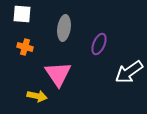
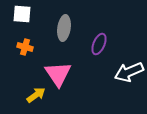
white arrow: rotated 12 degrees clockwise
yellow arrow: moved 1 px left, 1 px up; rotated 48 degrees counterclockwise
